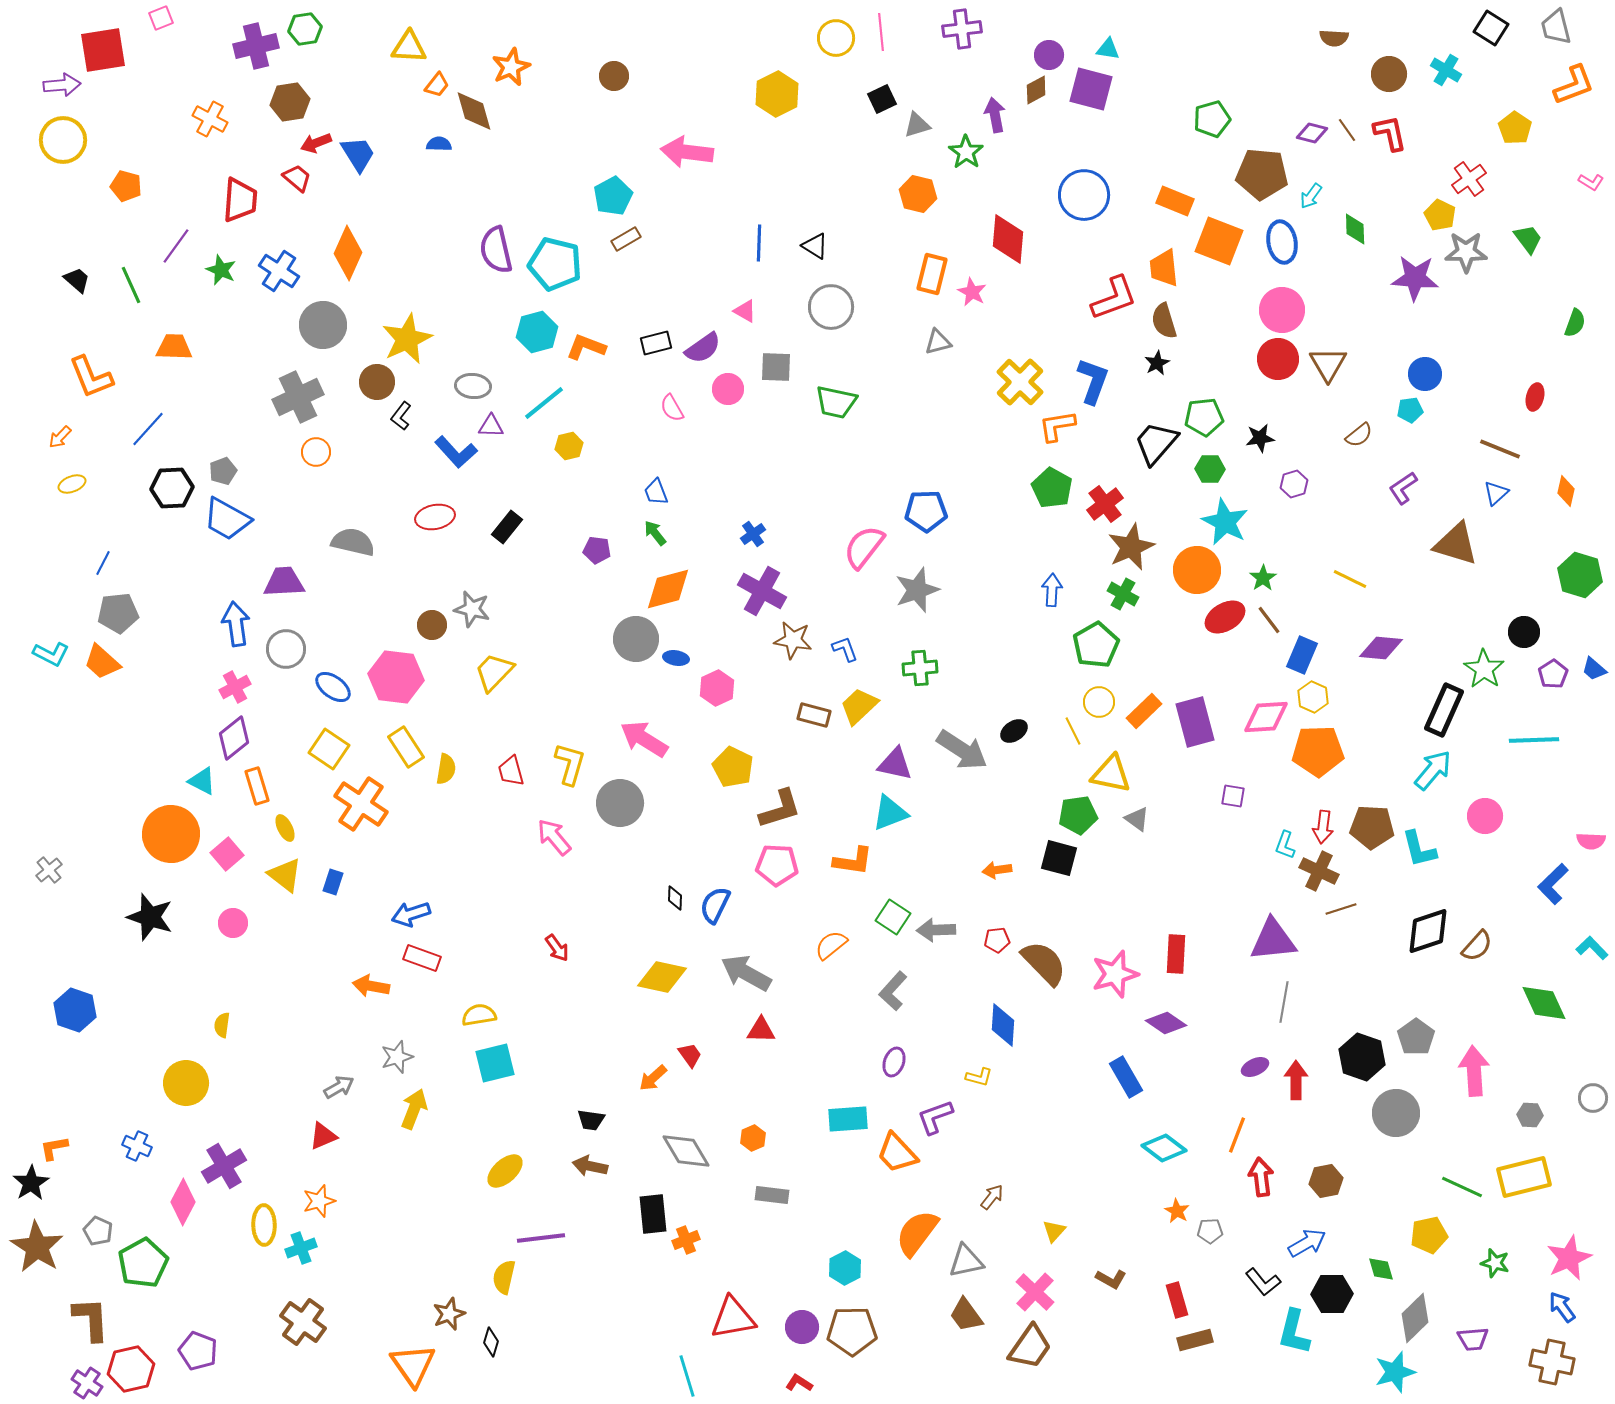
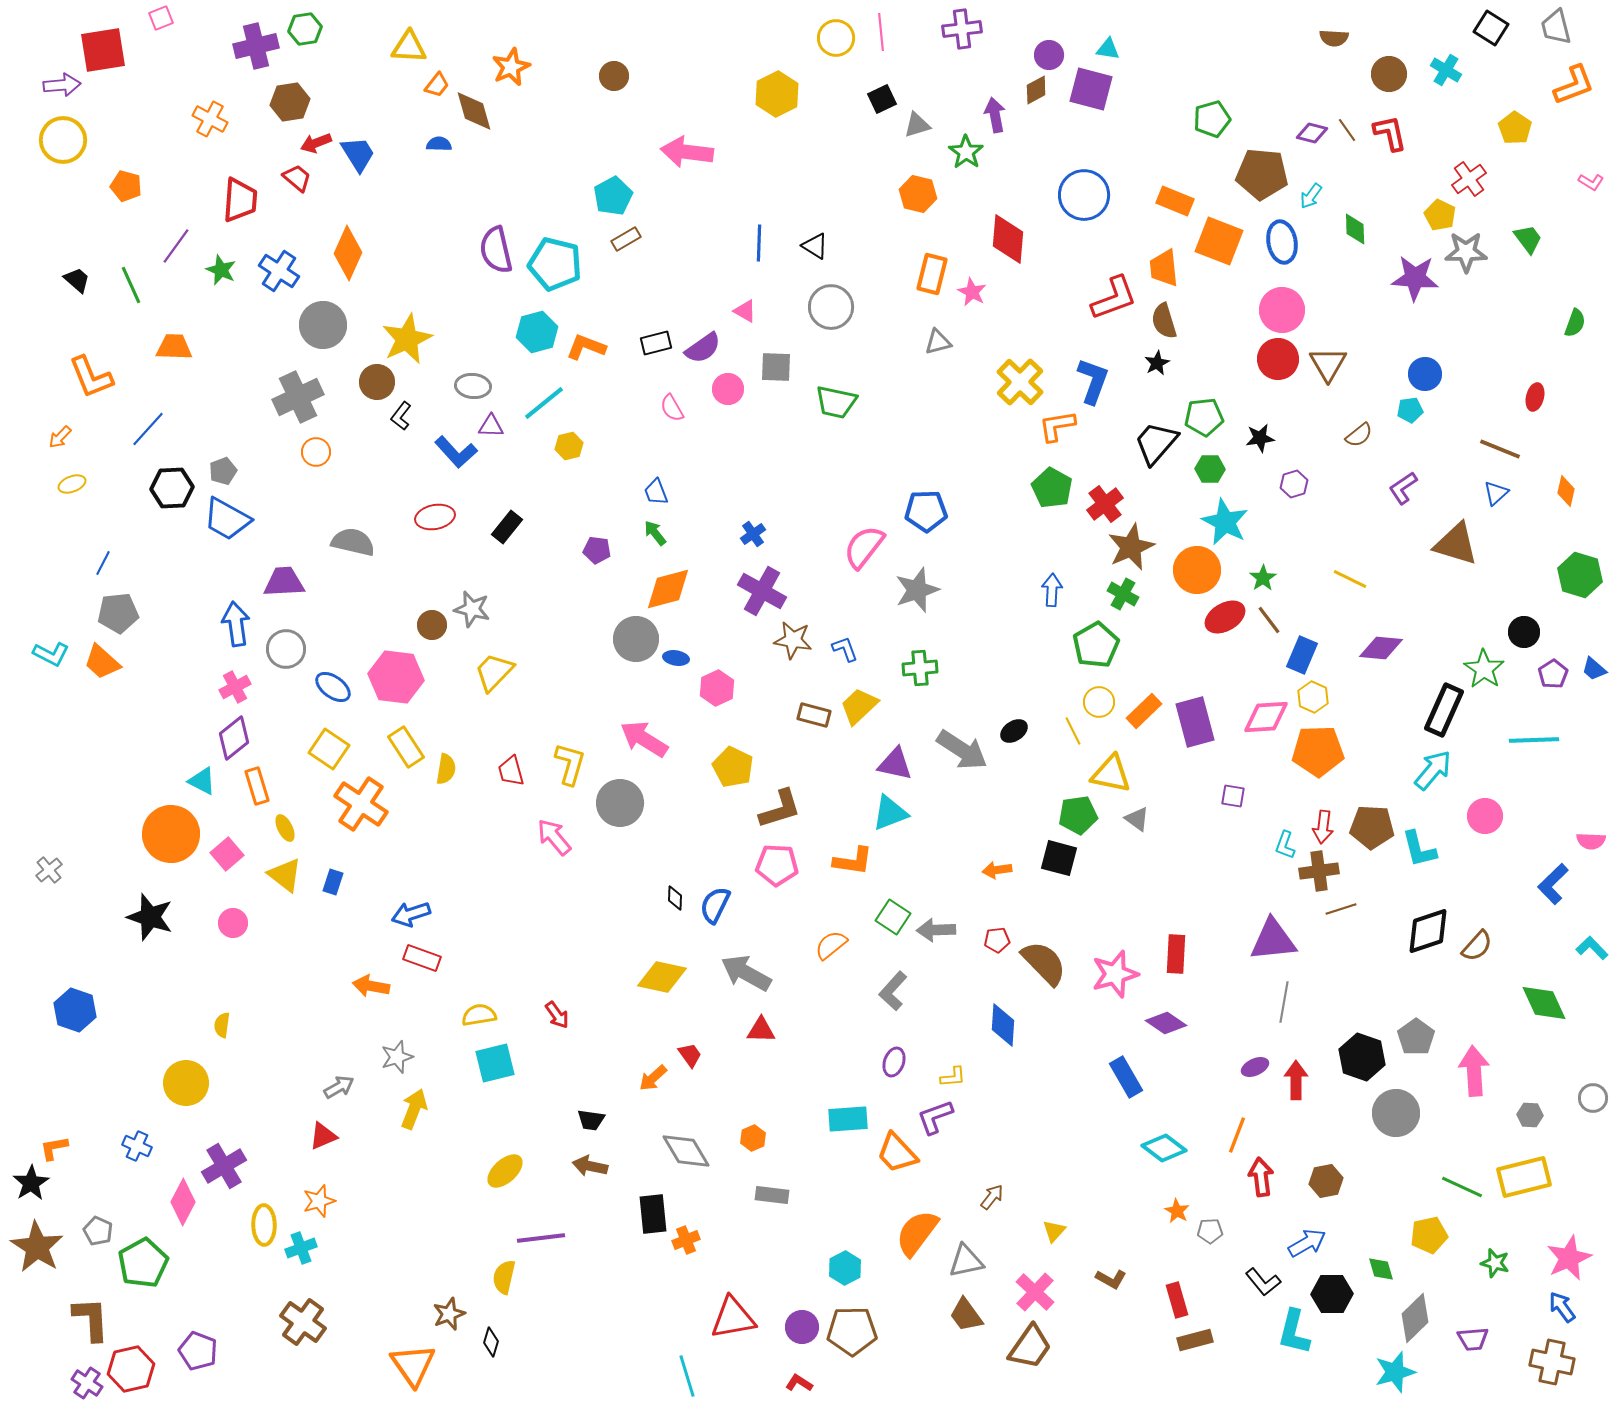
brown cross at (1319, 871): rotated 33 degrees counterclockwise
red arrow at (557, 948): moved 67 px down
yellow L-shape at (979, 1077): moved 26 px left; rotated 20 degrees counterclockwise
